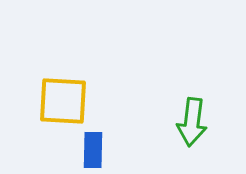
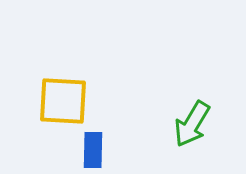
green arrow: moved 2 px down; rotated 24 degrees clockwise
